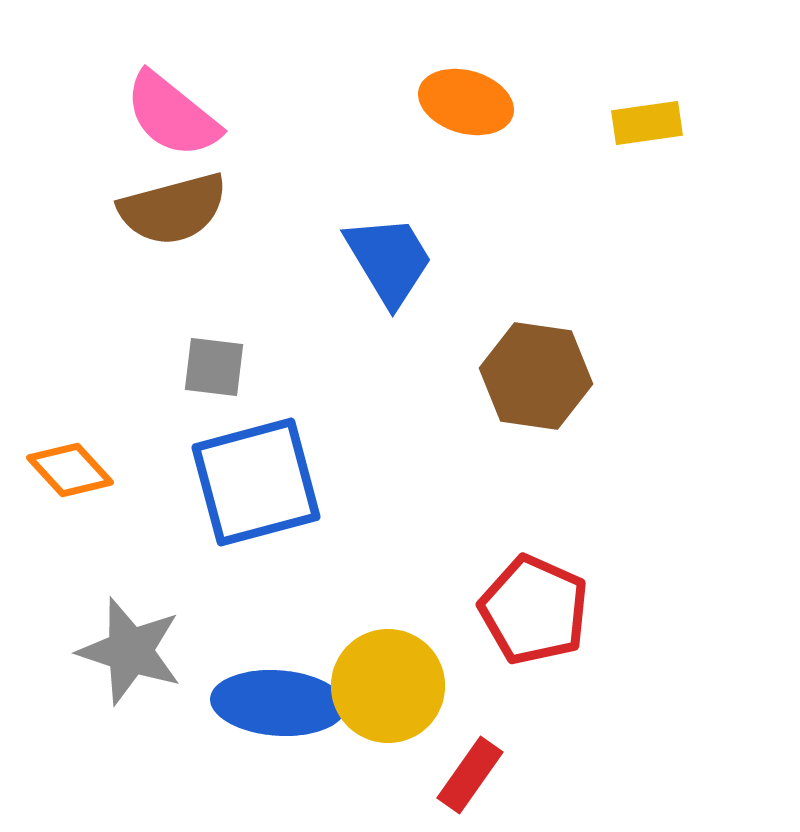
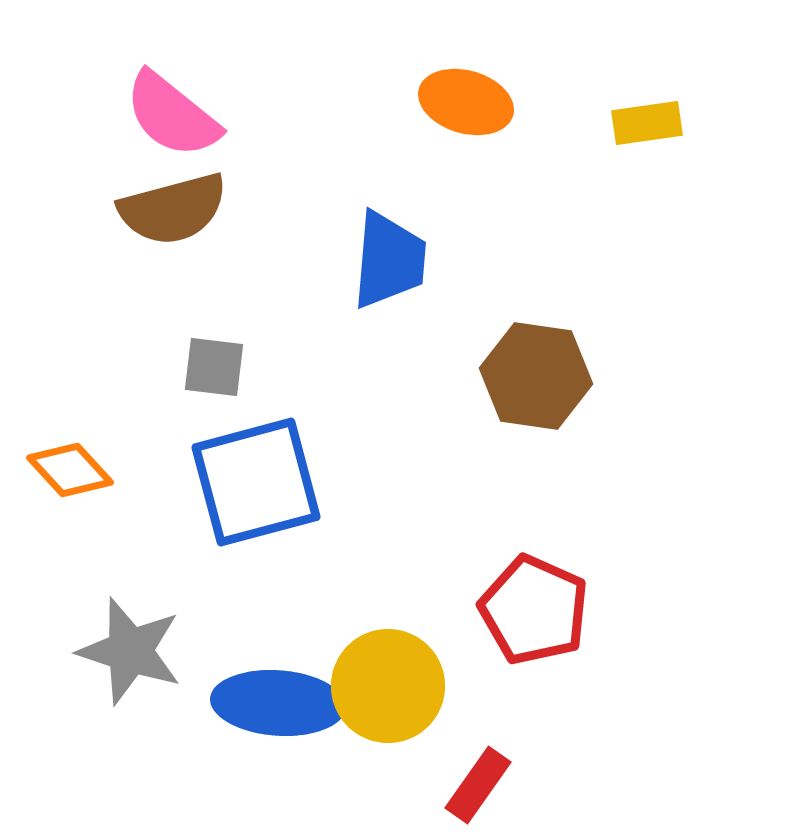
blue trapezoid: rotated 36 degrees clockwise
red rectangle: moved 8 px right, 10 px down
